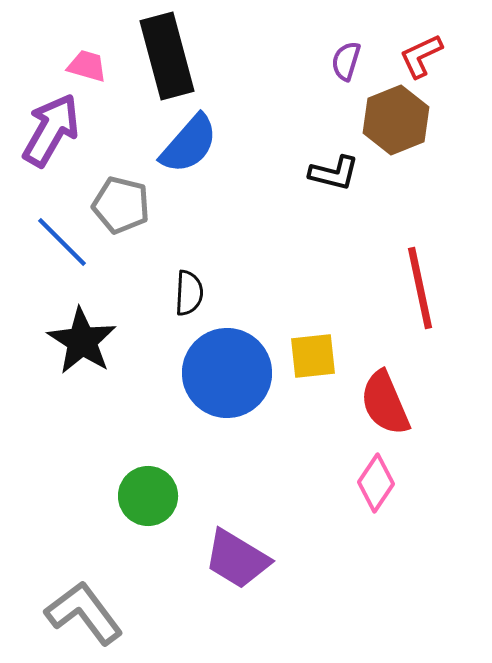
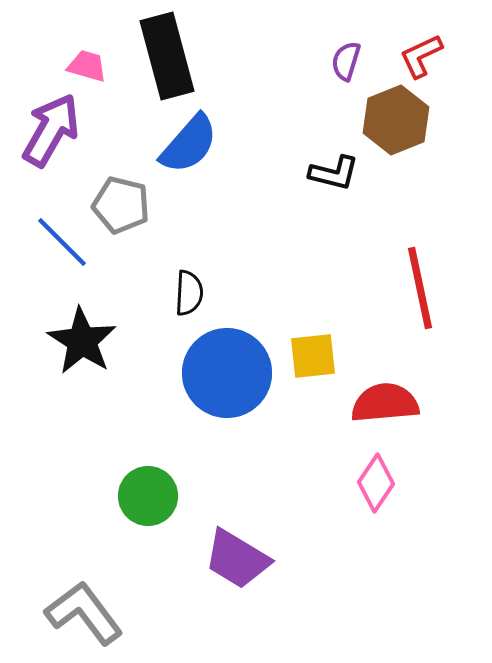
red semicircle: rotated 108 degrees clockwise
